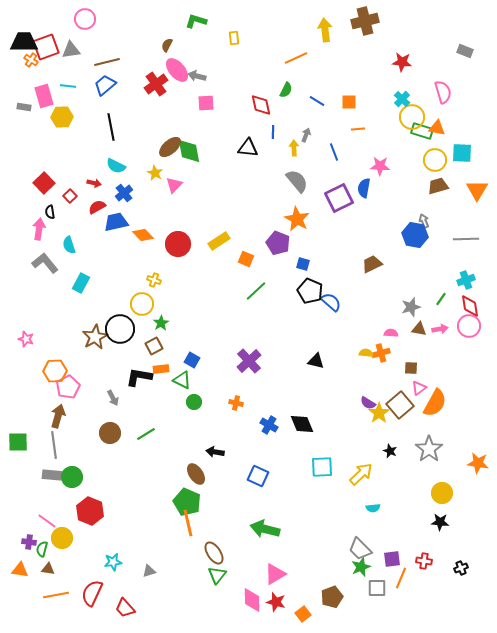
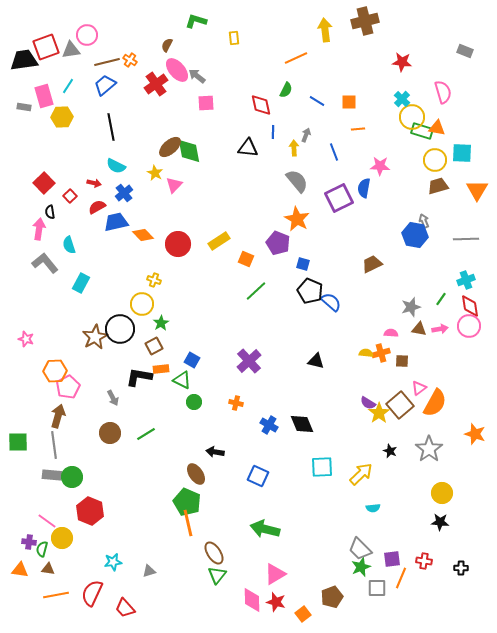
pink circle at (85, 19): moved 2 px right, 16 px down
black trapezoid at (24, 42): moved 18 px down; rotated 8 degrees counterclockwise
orange cross at (31, 60): moved 99 px right
gray arrow at (197, 76): rotated 24 degrees clockwise
cyan line at (68, 86): rotated 63 degrees counterclockwise
brown square at (411, 368): moved 9 px left, 7 px up
orange star at (478, 463): moved 3 px left, 29 px up; rotated 10 degrees clockwise
black cross at (461, 568): rotated 24 degrees clockwise
